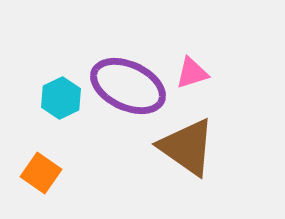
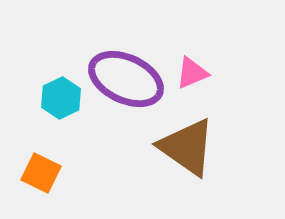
pink triangle: rotated 6 degrees counterclockwise
purple ellipse: moved 2 px left, 7 px up
orange square: rotated 9 degrees counterclockwise
